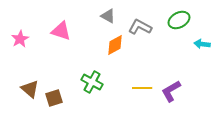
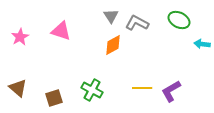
gray triangle: moved 3 px right; rotated 28 degrees clockwise
green ellipse: rotated 55 degrees clockwise
gray L-shape: moved 3 px left, 4 px up
pink star: moved 2 px up
orange diamond: moved 2 px left
green cross: moved 8 px down
brown triangle: moved 12 px left, 1 px up
